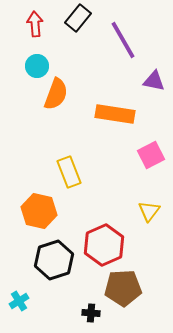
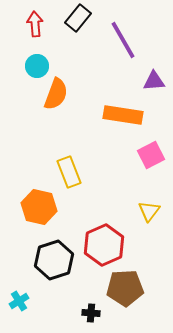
purple triangle: rotated 15 degrees counterclockwise
orange rectangle: moved 8 px right, 1 px down
orange hexagon: moved 4 px up
brown pentagon: moved 2 px right
